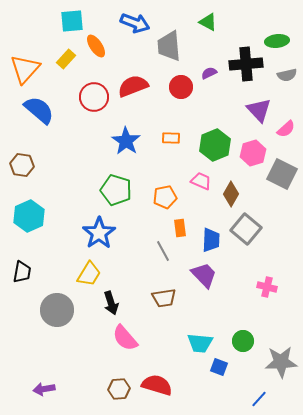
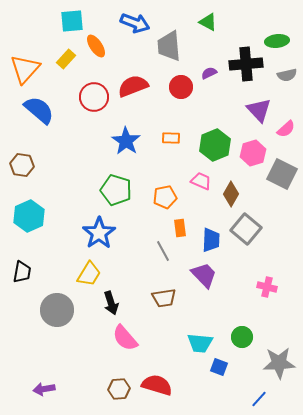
green circle at (243, 341): moved 1 px left, 4 px up
gray star at (281, 362): moved 2 px left, 1 px down
